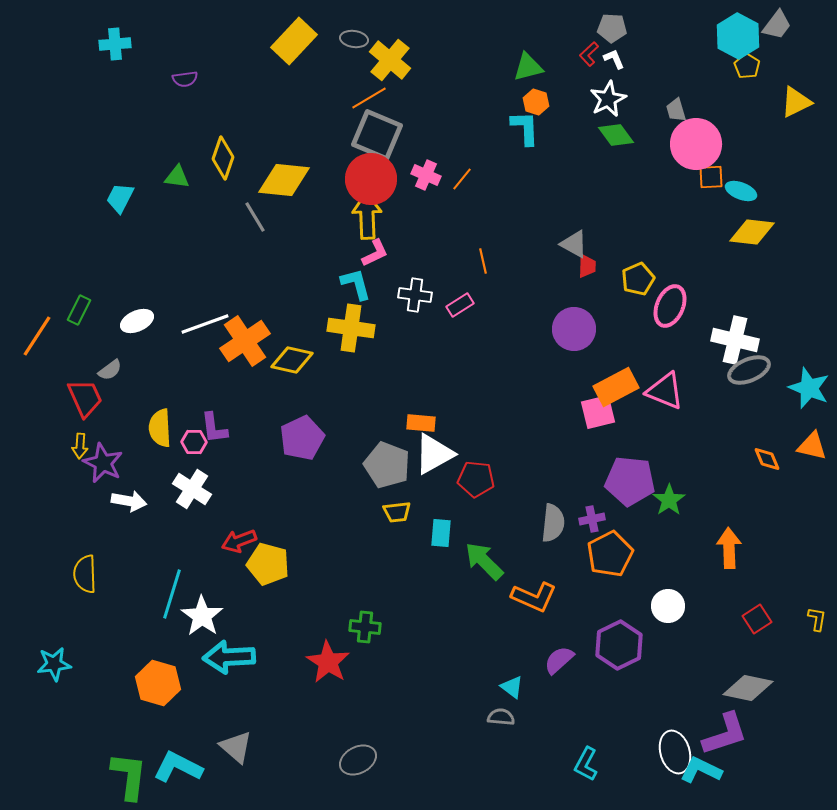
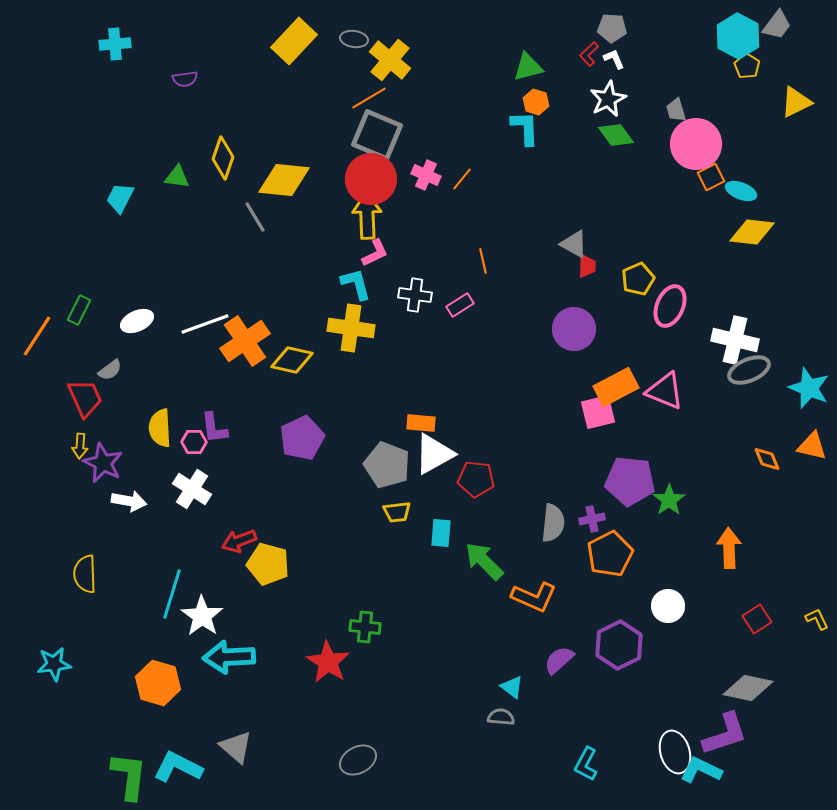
orange square at (711, 177): rotated 24 degrees counterclockwise
yellow L-shape at (817, 619): rotated 35 degrees counterclockwise
